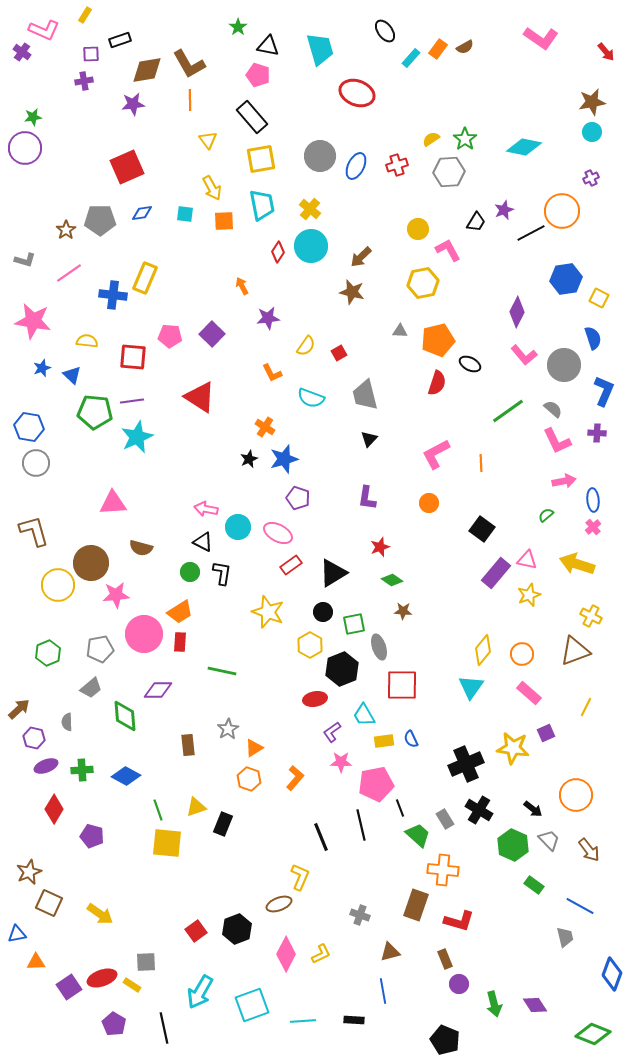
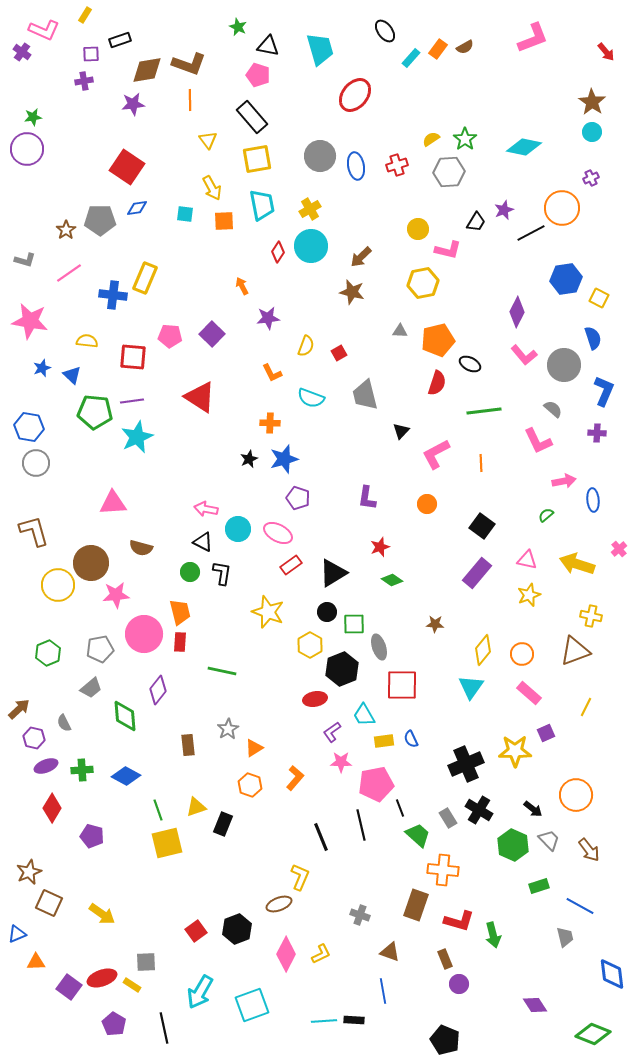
green star at (238, 27): rotated 12 degrees counterclockwise
pink L-shape at (541, 38): moved 8 px left; rotated 56 degrees counterclockwise
brown L-shape at (189, 64): rotated 40 degrees counterclockwise
red ellipse at (357, 93): moved 2 px left, 2 px down; rotated 72 degrees counterclockwise
brown star at (592, 102): rotated 28 degrees counterclockwise
purple circle at (25, 148): moved 2 px right, 1 px down
yellow square at (261, 159): moved 4 px left
blue ellipse at (356, 166): rotated 36 degrees counterclockwise
red square at (127, 167): rotated 32 degrees counterclockwise
yellow cross at (310, 209): rotated 20 degrees clockwise
orange circle at (562, 211): moved 3 px up
blue diamond at (142, 213): moved 5 px left, 5 px up
pink L-shape at (448, 250): rotated 132 degrees clockwise
pink star at (33, 321): moved 3 px left
yellow semicircle at (306, 346): rotated 15 degrees counterclockwise
green line at (508, 411): moved 24 px left; rotated 28 degrees clockwise
orange cross at (265, 427): moved 5 px right, 4 px up; rotated 30 degrees counterclockwise
black triangle at (369, 439): moved 32 px right, 8 px up
pink L-shape at (557, 441): moved 19 px left
orange circle at (429, 503): moved 2 px left, 1 px down
cyan circle at (238, 527): moved 2 px down
pink cross at (593, 527): moved 26 px right, 22 px down
black square at (482, 529): moved 3 px up
purple rectangle at (496, 573): moved 19 px left
brown star at (403, 611): moved 32 px right, 13 px down
orange trapezoid at (180, 612): rotated 72 degrees counterclockwise
black circle at (323, 612): moved 4 px right
yellow cross at (591, 616): rotated 15 degrees counterclockwise
green square at (354, 624): rotated 10 degrees clockwise
purple diamond at (158, 690): rotated 52 degrees counterclockwise
gray semicircle at (67, 722): moved 3 px left, 1 px down; rotated 24 degrees counterclockwise
yellow star at (513, 748): moved 2 px right, 3 px down; rotated 8 degrees counterclockwise
orange hexagon at (249, 779): moved 1 px right, 6 px down
red diamond at (54, 809): moved 2 px left, 1 px up
gray rectangle at (445, 819): moved 3 px right, 1 px up
yellow square at (167, 843): rotated 20 degrees counterclockwise
green rectangle at (534, 885): moved 5 px right, 1 px down; rotated 54 degrees counterclockwise
yellow arrow at (100, 914): moved 2 px right
blue triangle at (17, 934): rotated 12 degrees counterclockwise
brown triangle at (390, 952): rotated 35 degrees clockwise
blue diamond at (612, 974): rotated 28 degrees counterclockwise
purple square at (69, 987): rotated 20 degrees counterclockwise
green arrow at (494, 1004): moved 1 px left, 69 px up
cyan line at (303, 1021): moved 21 px right
